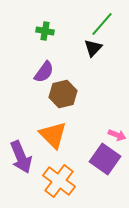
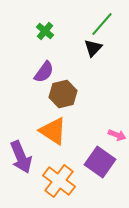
green cross: rotated 30 degrees clockwise
orange triangle: moved 4 px up; rotated 12 degrees counterclockwise
purple square: moved 5 px left, 3 px down
